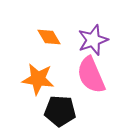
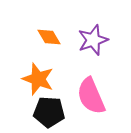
pink semicircle: moved 21 px down
orange star: rotated 12 degrees clockwise
black pentagon: moved 11 px left, 1 px down
